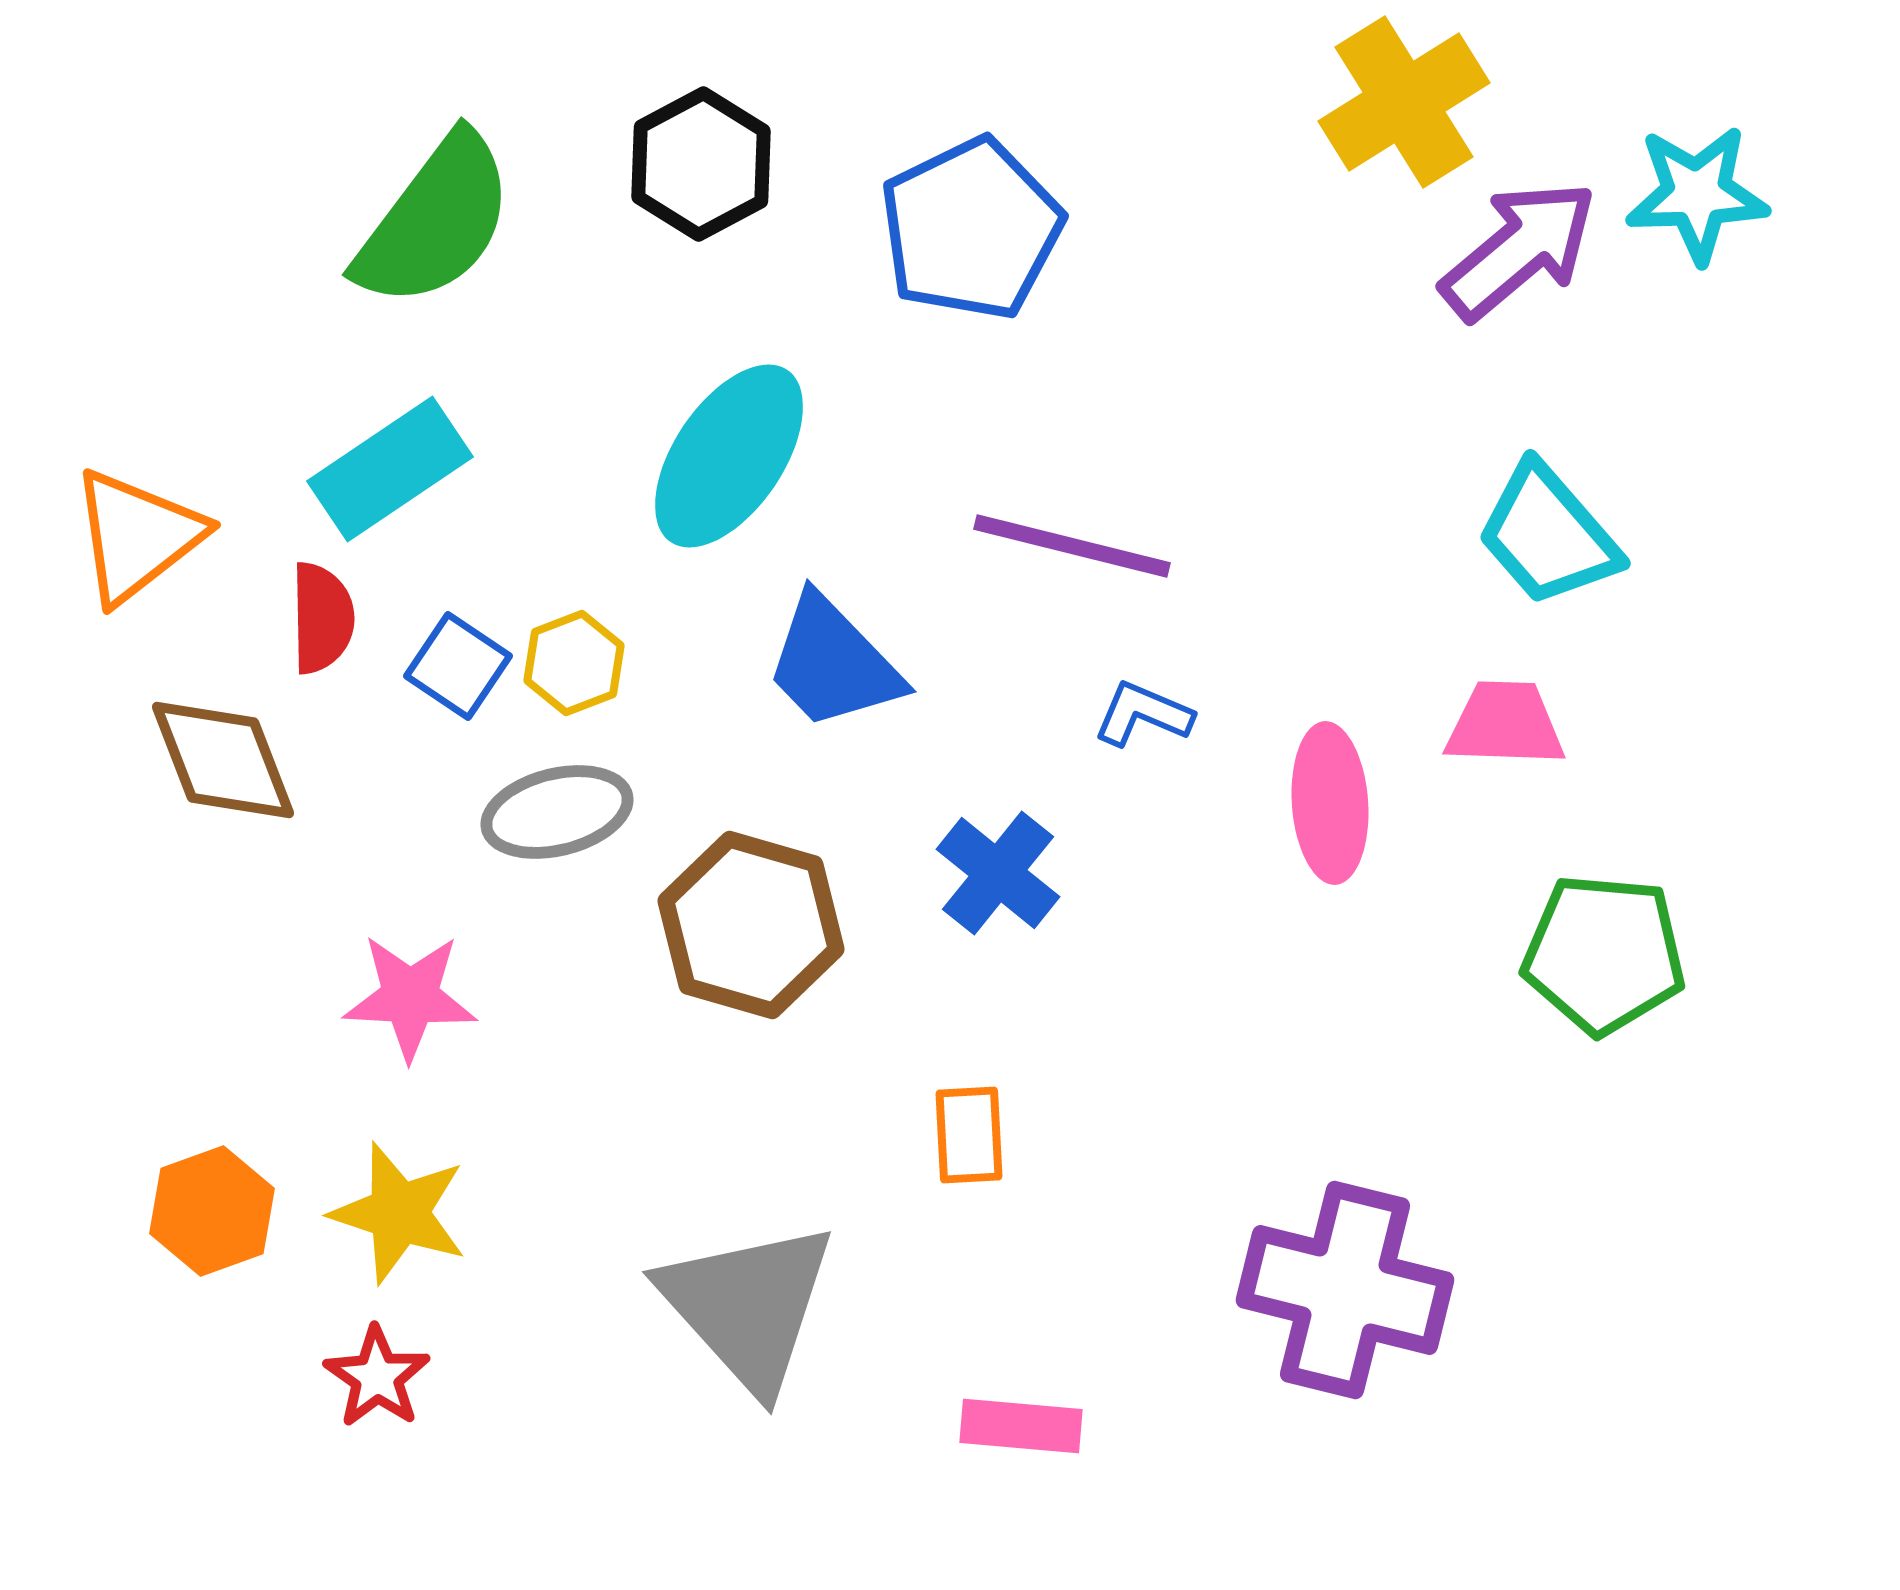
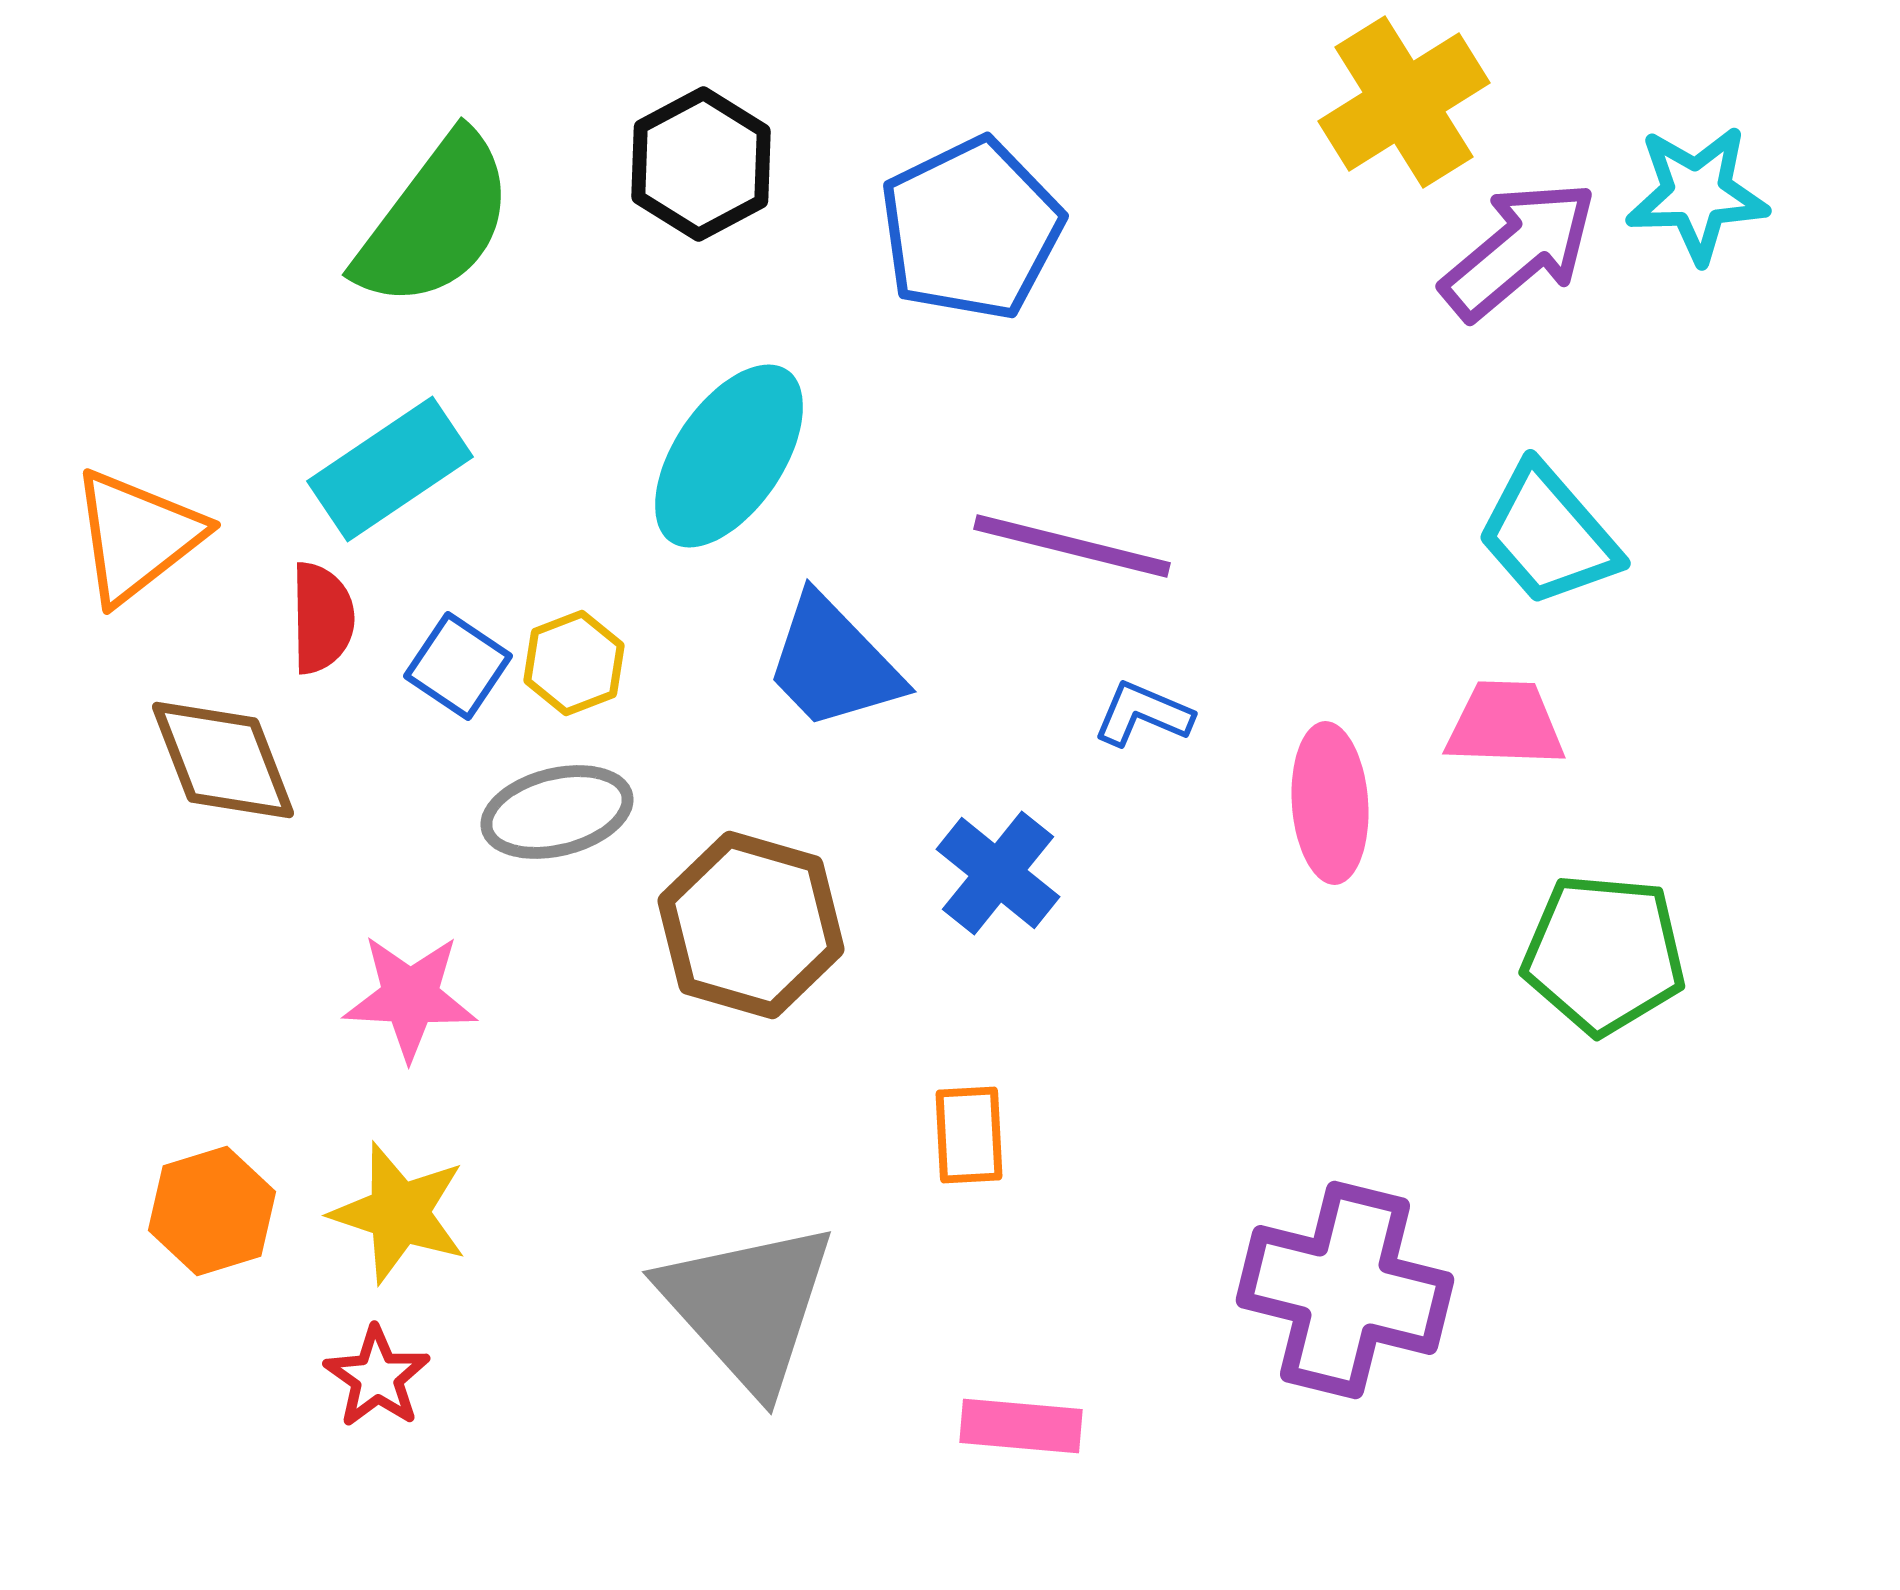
orange hexagon: rotated 3 degrees clockwise
